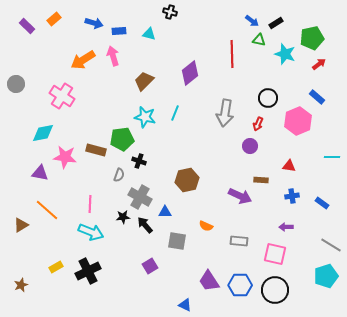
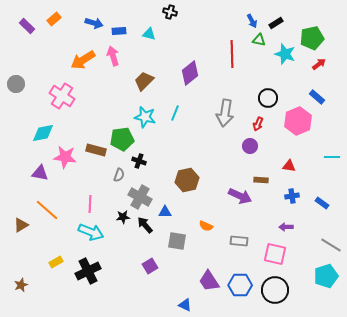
blue arrow at (252, 21): rotated 24 degrees clockwise
yellow rectangle at (56, 267): moved 5 px up
